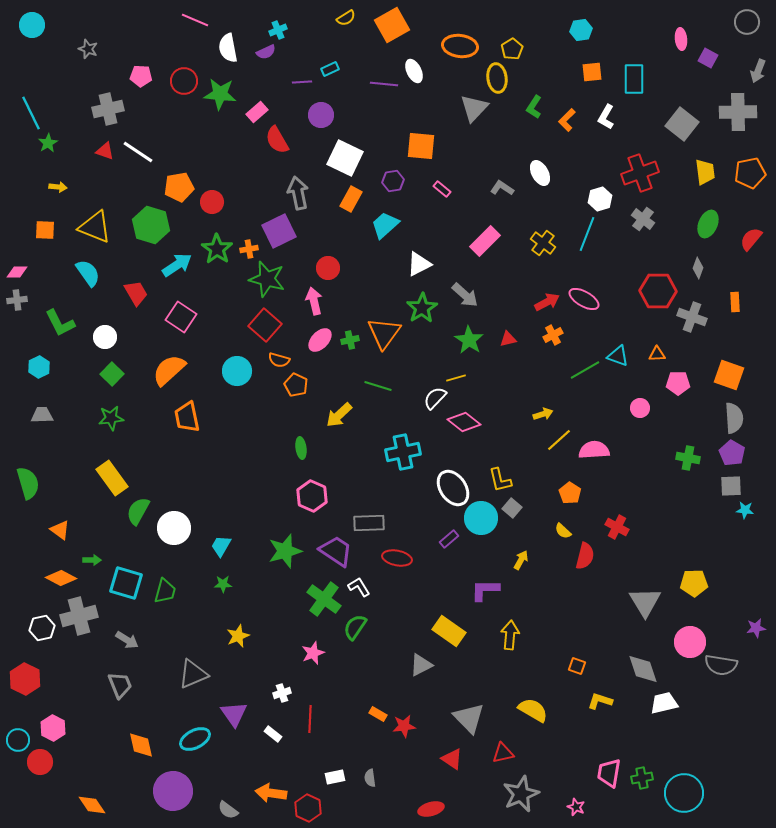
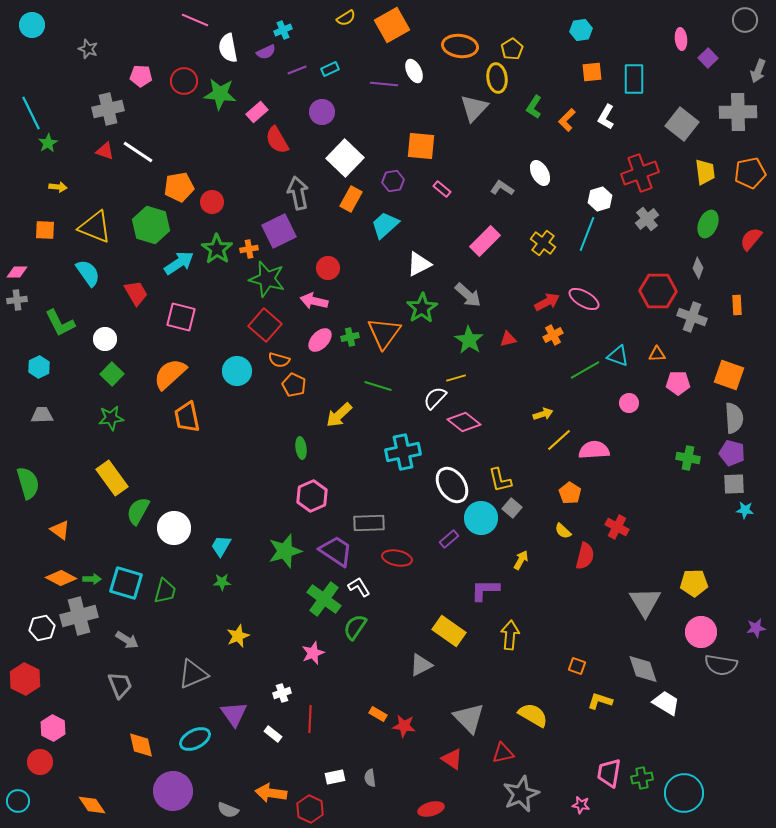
gray circle at (747, 22): moved 2 px left, 2 px up
cyan cross at (278, 30): moved 5 px right
purple square at (708, 58): rotated 18 degrees clockwise
purple line at (302, 82): moved 5 px left, 12 px up; rotated 18 degrees counterclockwise
purple circle at (321, 115): moved 1 px right, 3 px up
white square at (345, 158): rotated 18 degrees clockwise
gray cross at (643, 219): moved 4 px right; rotated 15 degrees clockwise
cyan arrow at (177, 265): moved 2 px right, 2 px up
gray arrow at (465, 295): moved 3 px right
pink arrow at (314, 301): rotated 64 degrees counterclockwise
orange rectangle at (735, 302): moved 2 px right, 3 px down
pink square at (181, 317): rotated 20 degrees counterclockwise
white circle at (105, 337): moved 2 px down
green cross at (350, 340): moved 3 px up
orange semicircle at (169, 370): moved 1 px right, 4 px down
orange pentagon at (296, 385): moved 2 px left
pink circle at (640, 408): moved 11 px left, 5 px up
purple pentagon at (732, 453): rotated 15 degrees counterclockwise
gray square at (731, 486): moved 3 px right, 2 px up
white ellipse at (453, 488): moved 1 px left, 3 px up
pink hexagon at (312, 496): rotated 12 degrees clockwise
green arrow at (92, 560): moved 19 px down
green star at (223, 584): moved 1 px left, 2 px up
pink circle at (690, 642): moved 11 px right, 10 px up
white trapezoid at (664, 703): moved 2 px right; rotated 44 degrees clockwise
yellow semicircle at (533, 710): moved 5 px down
red star at (404, 726): rotated 15 degrees clockwise
cyan circle at (18, 740): moved 61 px down
pink star at (576, 807): moved 5 px right, 2 px up; rotated 12 degrees counterclockwise
red hexagon at (308, 808): moved 2 px right, 1 px down
gray semicircle at (228, 810): rotated 15 degrees counterclockwise
